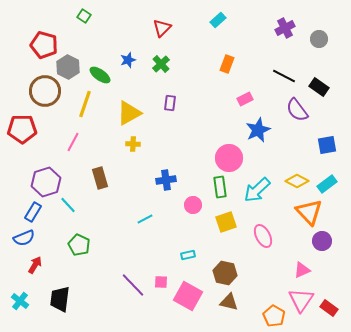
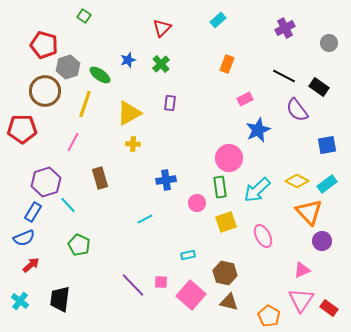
gray circle at (319, 39): moved 10 px right, 4 px down
gray hexagon at (68, 67): rotated 15 degrees clockwise
pink circle at (193, 205): moved 4 px right, 2 px up
red arrow at (35, 265): moved 4 px left; rotated 18 degrees clockwise
pink square at (188, 296): moved 3 px right, 1 px up; rotated 12 degrees clockwise
orange pentagon at (274, 316): moved 5 px left
